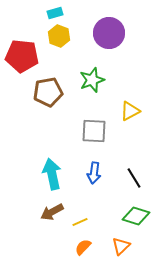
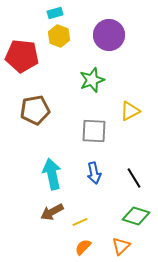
purple circle: moved 2 px down
brown pentagon: moved 13 px left, 18 px down
blue arrow: rotated 20 degrees counterclockwise
